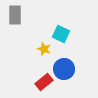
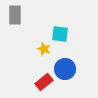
cyan square: moved 1 px left; rotated 18 degrees counterclockwise
blue circle: moved 1 px right
